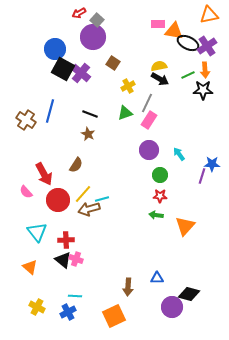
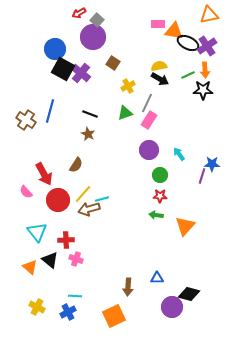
black triangle at (63, 260): moved 13 px left
